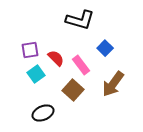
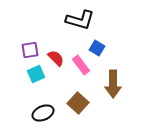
blue square: moved 8 px left; rotated 14 degrees counterclockwise
cyan square: rotated 12 degrees clockwise
brown arrow: rotated 36 degrees counterclockwise
brown square: moved 5 px right, 13 px down
